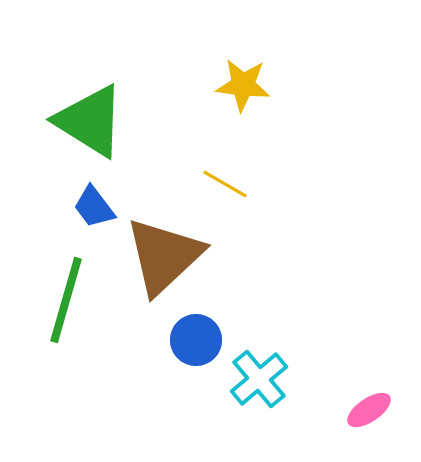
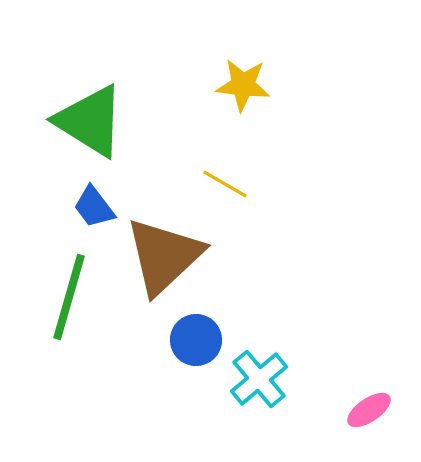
green line: moved 3 px right, 3 px up
